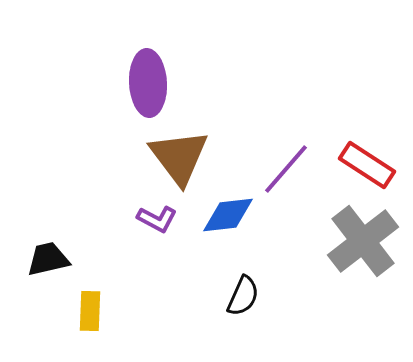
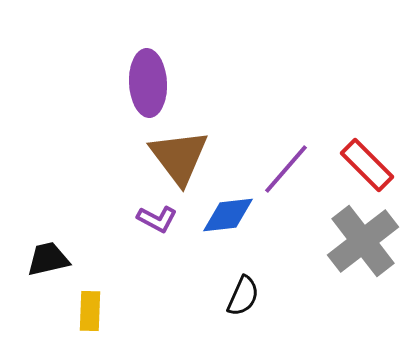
red rectangle: rotated 12 degrees clockwise
